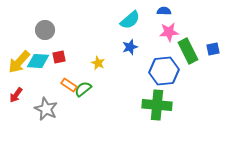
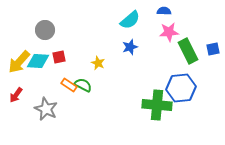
blue hexagon: moved 17 px right, 17 px down
green semicircle: moved 4 px up; rotated 66 degrees clockwise
